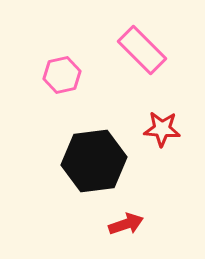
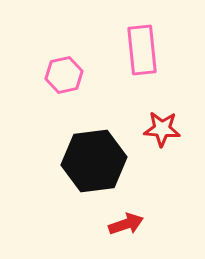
pink rectangle: rotated 39 degrees clockwise
pink hexagon: moved 2 px right
